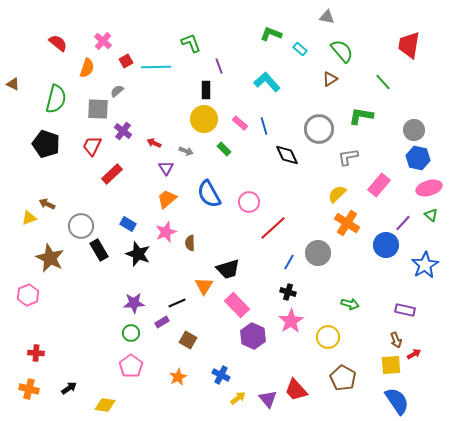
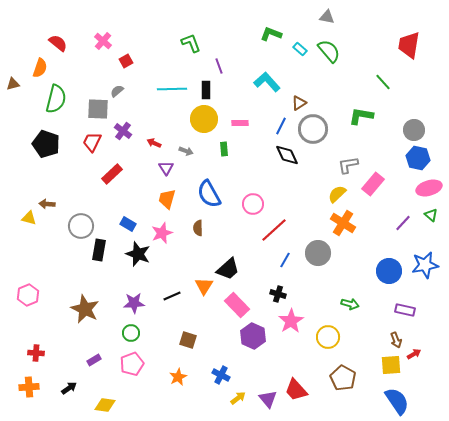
green semicircle at (342, 51): moved 13 px left
cyan line at (156, 67): moved 16 px right, 22 px down
orange semicircle at (87, 68): moved 47 px left
brown triangle at (330, 79): moved 31 px left, 24 px down
brown triangle at (13, 84): rotated 40 degrees counterclockwise
pink rectangle at (240, 123): rotated 42 degrees counterclockwise
blue line at (264, 126): moved 17 px right; rotated 42 degrees clockwise
gray circle at (319, 129): moved 6 px left
red trapezoid at (92, 146): moved 4 px up
green rectangle at (224, 149): rotated 40 degrees clockwise
gray L-shape at (348, 157): moved 8 px down
pink rectangle at (379, 185): moved 6 px left, 1 px up
orange trapezoid at (167, 199): rotated 35 degrees counterclockwise
pink circle at (249, 202): moved 4 px right, 2 px down
brown arrow at (47, 204): rotated 21 degrees counterclockwise
yellow triangle at (29, 218): rotated 35 degrees clockwise
orange cross at (347, 223): moved 4 px left
red line at (273, 228): moved 1 px right, 2 px down
pink star at (166, 232): moved 4 px left, 1 px down
brown semicircle at (190, 243): moved 8 px right, 15 px up
blue circle at (386, 245): moved 3 px right, 26 px down
black rectangle at (99, 250): rotated 40 degrees clockwise
brown star at (50, 258): moved 35 px right, 51 px down
blue line at (289, 262): moved 4 px left, 2 px up
blue star at (425, 265): rotated 20 degrees clockwise
black trapezoid at (228, 269): rotated 25 degrees counterclockwise
black cross at (288, 292): moved 10 px left, 2 px down
black line at (177, 303): moved 5 px left, 7 px up
purple rectangle at (162, 322): moved 68 px left, 38 px down
brown square at (188, 340): rotated 12 degrees counterclockwise
pink pentagon at (131, 366): moved 1 px right, 2 px up; rotated 15 degrees clockwise
orange cross at (29, 389): moved 2 px up; rotated 18 degrees counterclockwise
